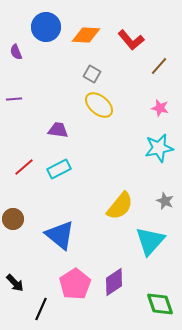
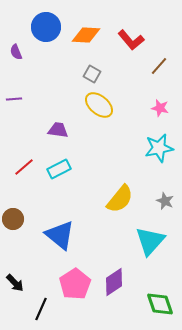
yellow semicircle: moved 7 px up
